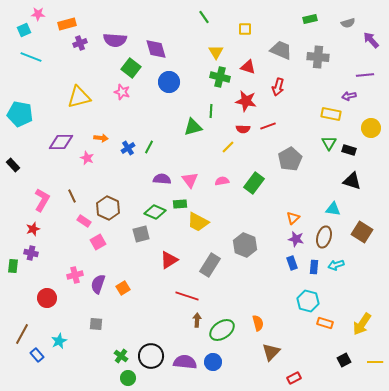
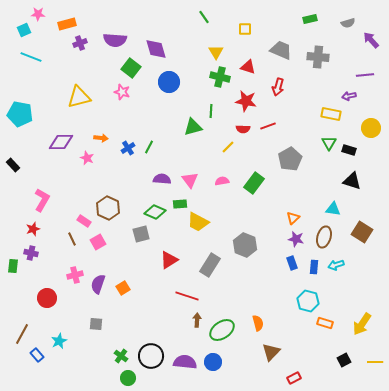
brown line at (72, 196): moved 43 px down
